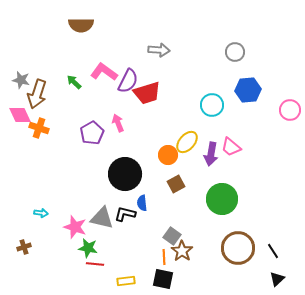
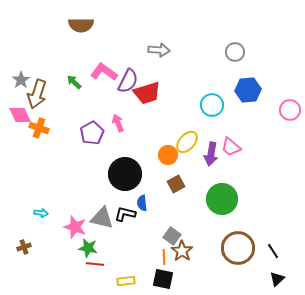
gray star: rotated 24 degrees clockwise
